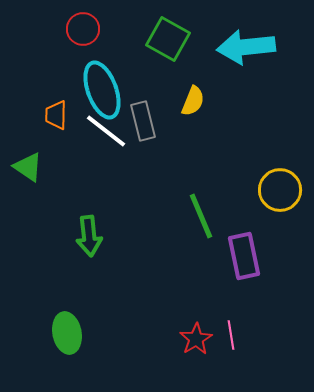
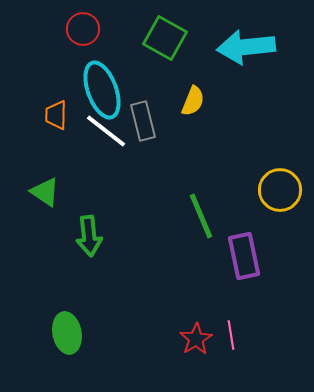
green square: moved 3 px left, 1 px up
green triangle: moved 17 px right, 25 px down
